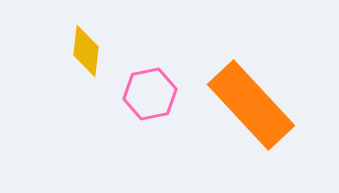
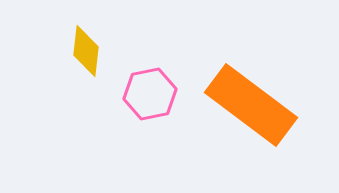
orange rectangle: rotated 10 degrees counterclockwise
